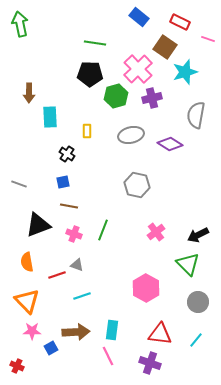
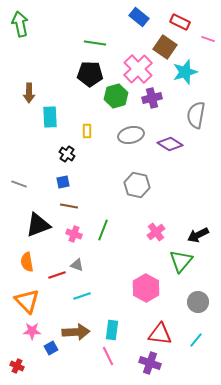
green triangle at (188, 264): moved 7 px left, 3 px up; rotated 25 degrees clockwise
